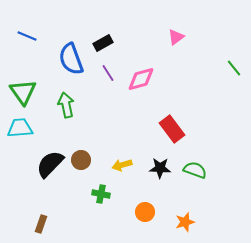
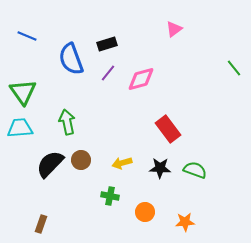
pink triangle: moved 2 px left, 8 px up
black rectangle: moved 4 px right, 1 px down; rotated 12 degrees clockwise
purple line: rotated 72 degrees clockwise
green arrow: moved 1 px right, 17 px down
red rectangle: moved 4 px left
yellow arrow: moved 2 px up
green cross: moved 9 px right, 2 px down
orange star: rotated 12 degrees clockwise
